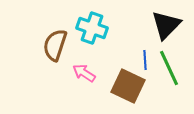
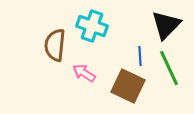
cyan cross: moved 2 px up
brown semicircle: rotated 12 degrees counterclockwise
blue line: moved 5 px left, 4 px up
